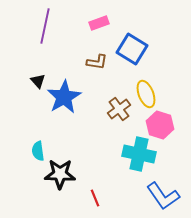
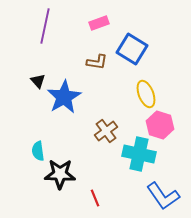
brown cross: moved 13 px left, 22 px down
